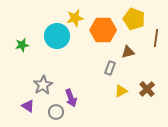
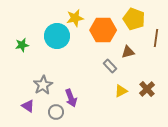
gray rectangle: moved 2 px up; rotated 64 degrees counterclockwise
